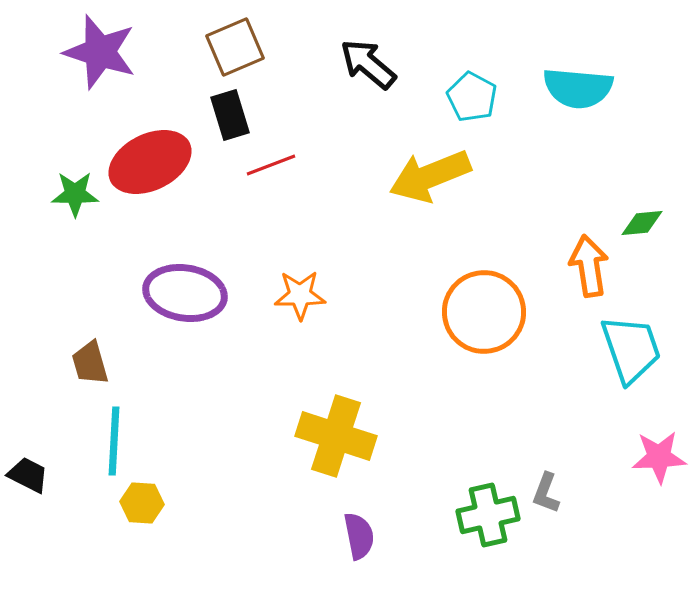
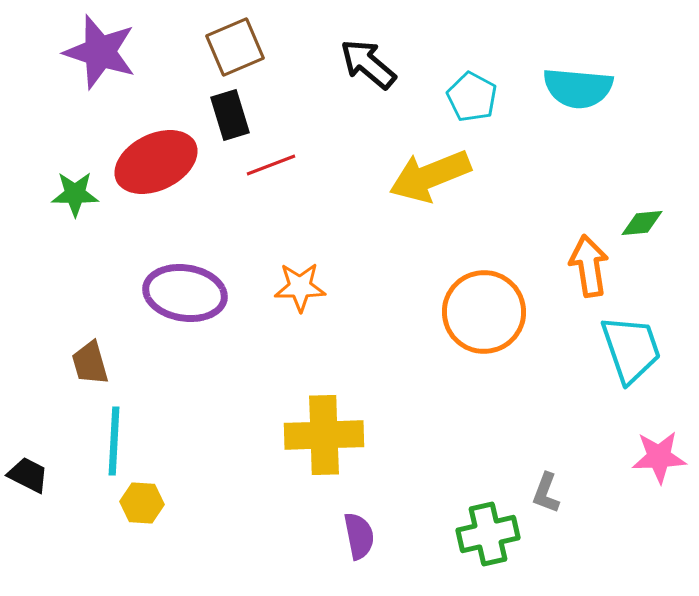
red ellipse: moved 6 px right
orange star: moved 8 px up
yellow cross: moved 12 px left, 1 px up; rotated 20 degrees counterclockwise
green cross: moved 19 px down
